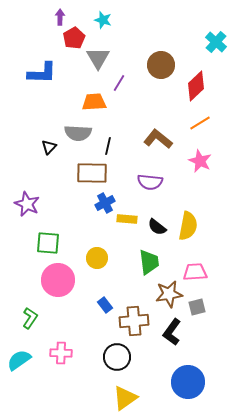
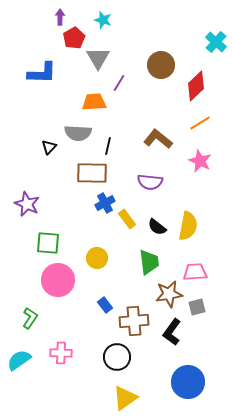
yellow rectangle: rotated 48 degrees clockwise
